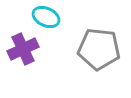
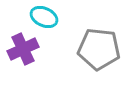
cyan ellipse: moved 2 px left
